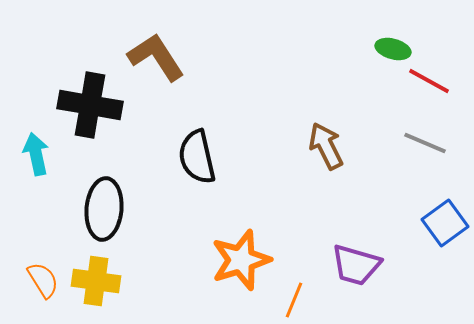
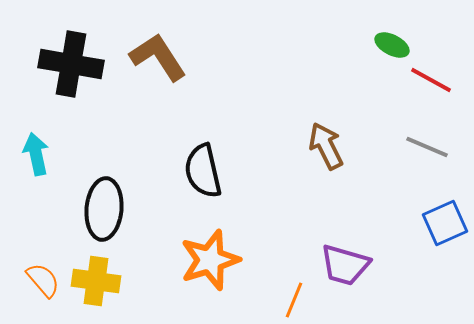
green ellipse: moved 1 px left, 4 px up; rotated 12 degrees clockwise
brown L-shape: moved 2 px right
red line: moved 2 px right, 1 px up
black cross: moved 19 px left, 41 px up
gray line: moved 2 px right, 4 px down
black semicircle: moved 6 px right, 14 px down
blue square: rotated 12 degrees clockwise
orange star: moved 31 px left
purple trapezoid: moved 11 px left
orange semicircle: rotated 9 degrees counterclockwise
